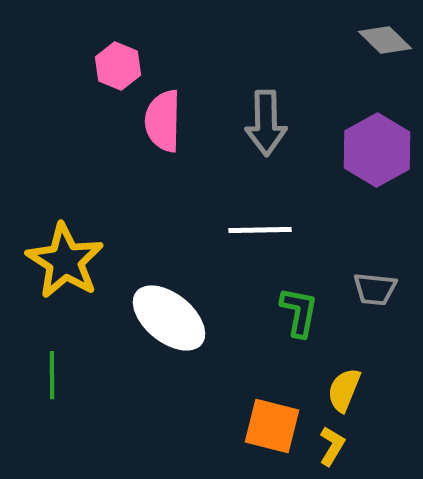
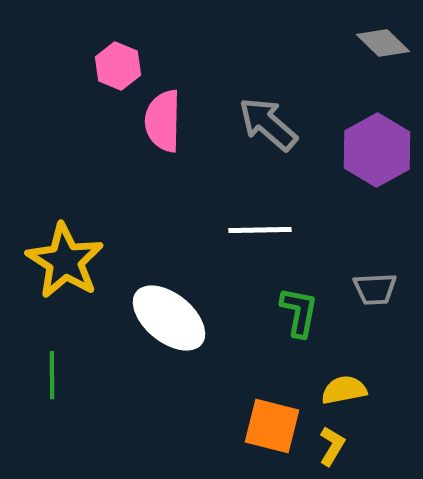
gray diamond: moved 2 px left, 3 px down
gray arrow: moved 2 px right, 1 px down; rotated 132 degrees clockwise
gray trapezoid: rotated 9 degrees counterclockwise
yellow semicircle: rotated 57 degrees clockwise
